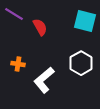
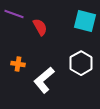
purple line: rotated 12 degrees counterclockwise
